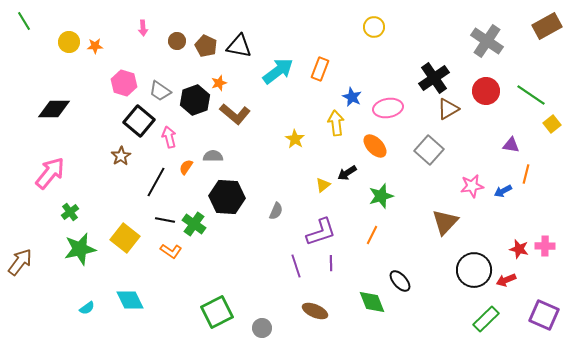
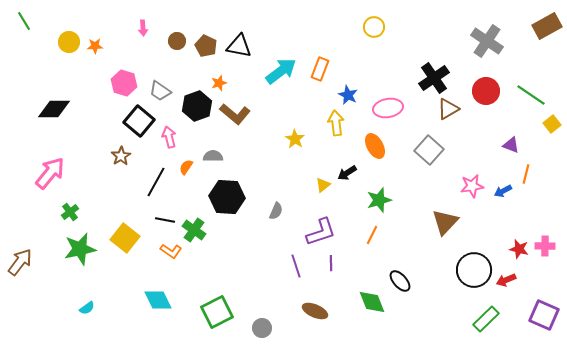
cyan arrow at (278, 71): moved 3 px right
blue star at (352, 97): moved 4 px left, 2 px up
black hexagon at (195, 100): moved 2 px right, 6 px down
purple triangle at (511, 145): rotated 12 degrees clockwise
orange ellipse at (375, 146): rotated 15 degrees clockwise
green star at (381, 196): moved 2 px left, 4 px down
green cross at (194, 224): moved 6 px down
cyan diamond at (130, 300): moved 28 px right
